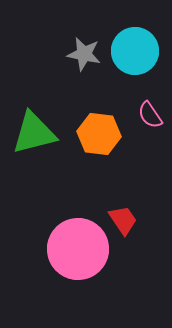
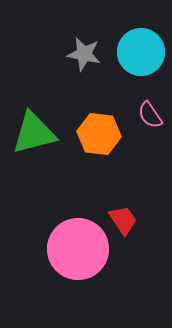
cyan circle: moved 6 px right, 1 px down
